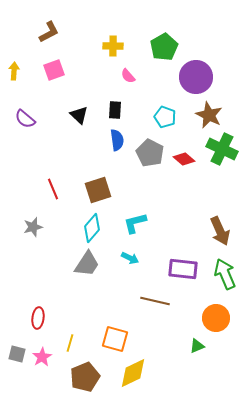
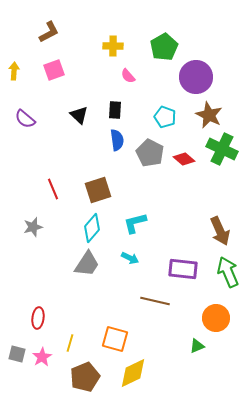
green arrow: moved 3 px right, 2 px up
